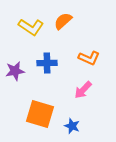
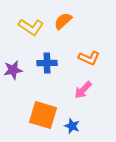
purple star: moved 2 px left, 1 px up
orange square: moved 3 px right, 1 px down
